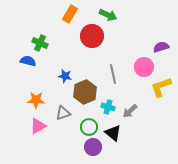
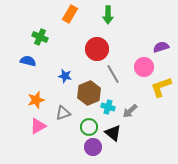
green arrow: rotated 66 degrees clockwise
red circle: moved 5 px right, 13 px down
green cross: moved 6 px up
gray line: rotated 18 degrees counterclockwise
brown hexagon: moved 4 px right, 1 px down
orange star: rotated 18 degrees counterclockwise
